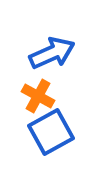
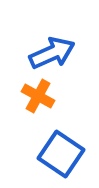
blue square: moved 10 px right, 22 px down; rotated 27 degrees counterclockwise
